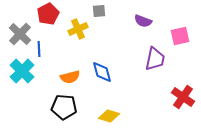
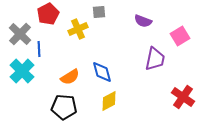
gray square: moved 1 px down
pink square: rotated 18 degrees counterclockwise
orange semicircle: rotated 18 degrees counterclockwise
yellow diamond: moved 15 px up; rotated 45 degrees counterclockwise
